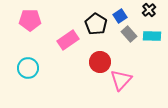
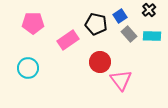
pink pentagon: moved 3 px right, 3 px down
black pentagon: rotated 20 degrees counterclockwise
pink triangle: rotated 20 degrees counterclockwise
